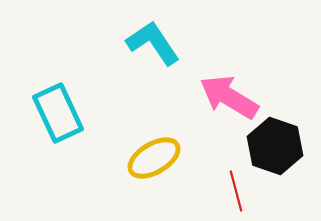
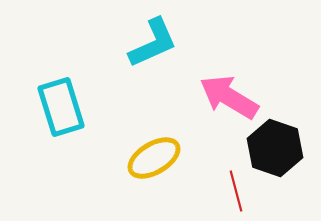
cyan L-shape: rotated 100 degrees clockwise
cyan rectangle: moved 3 px right, 6 px up; rotated 8 degrees clockwise
black hexagon: moved 2 px down
